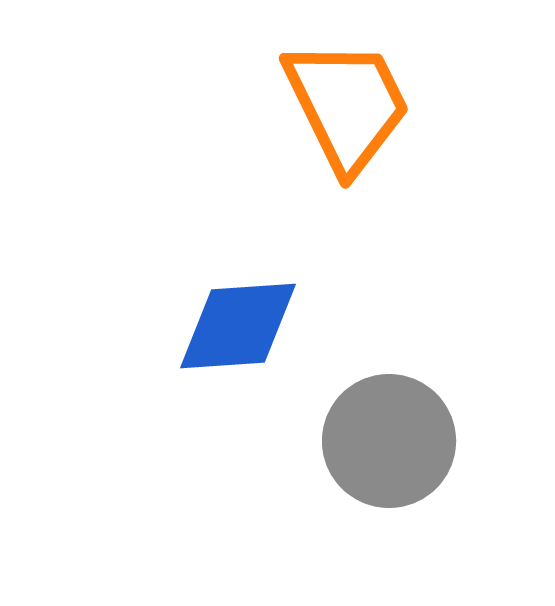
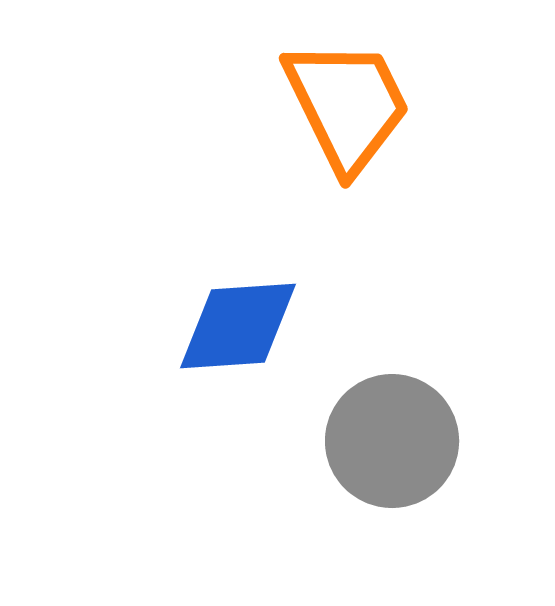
gray circle: moved 3 px right
